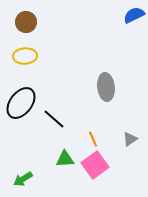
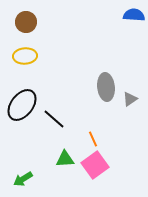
blue semicircle: rotated 30 degrees clockwise
black ellipse: moved 1 px right, 2 px down
gray triangle: moved 40 px up
